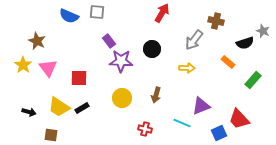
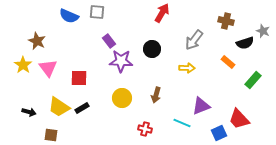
brown cross: moved 10 px right
